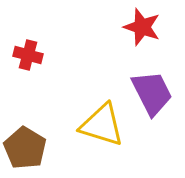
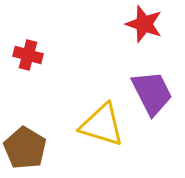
red star: moved 2 px right, 3 px up
